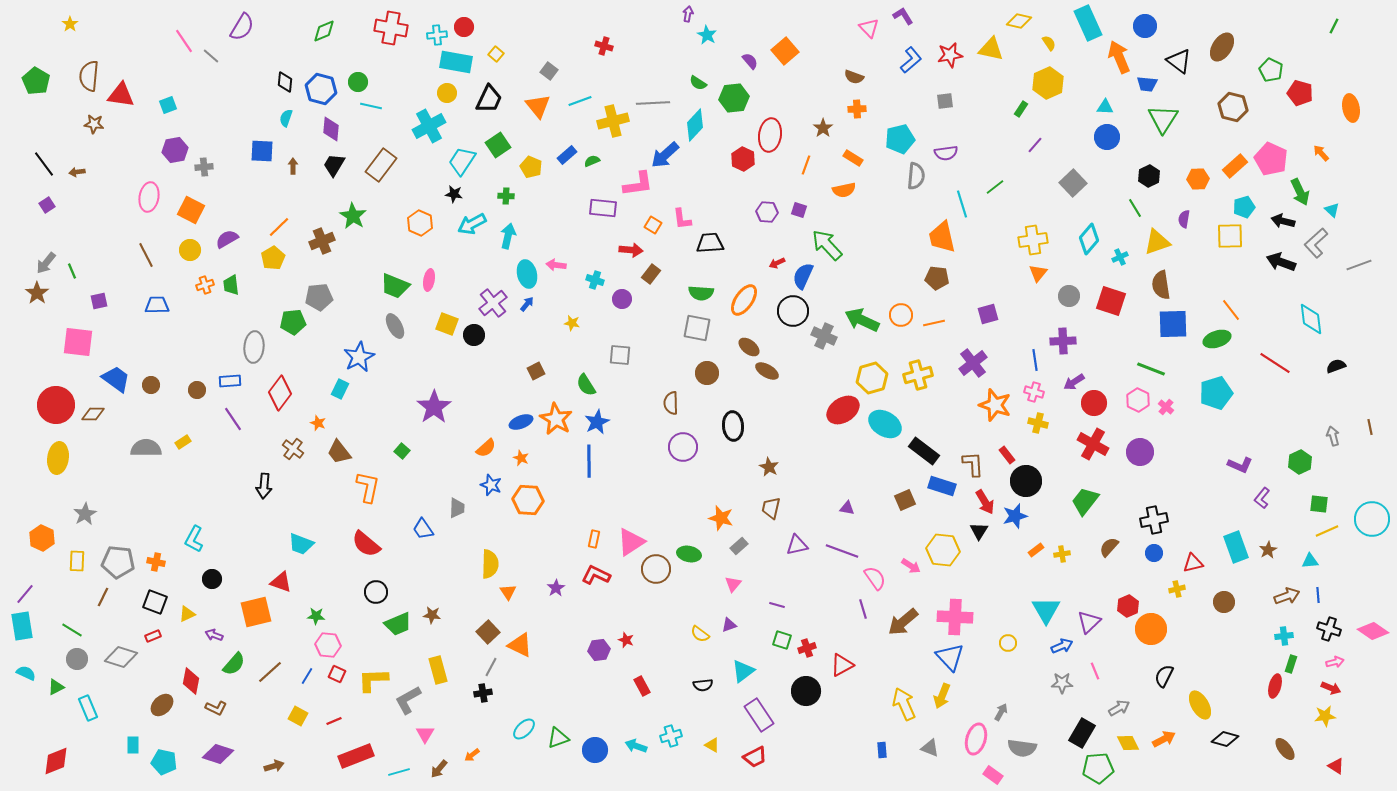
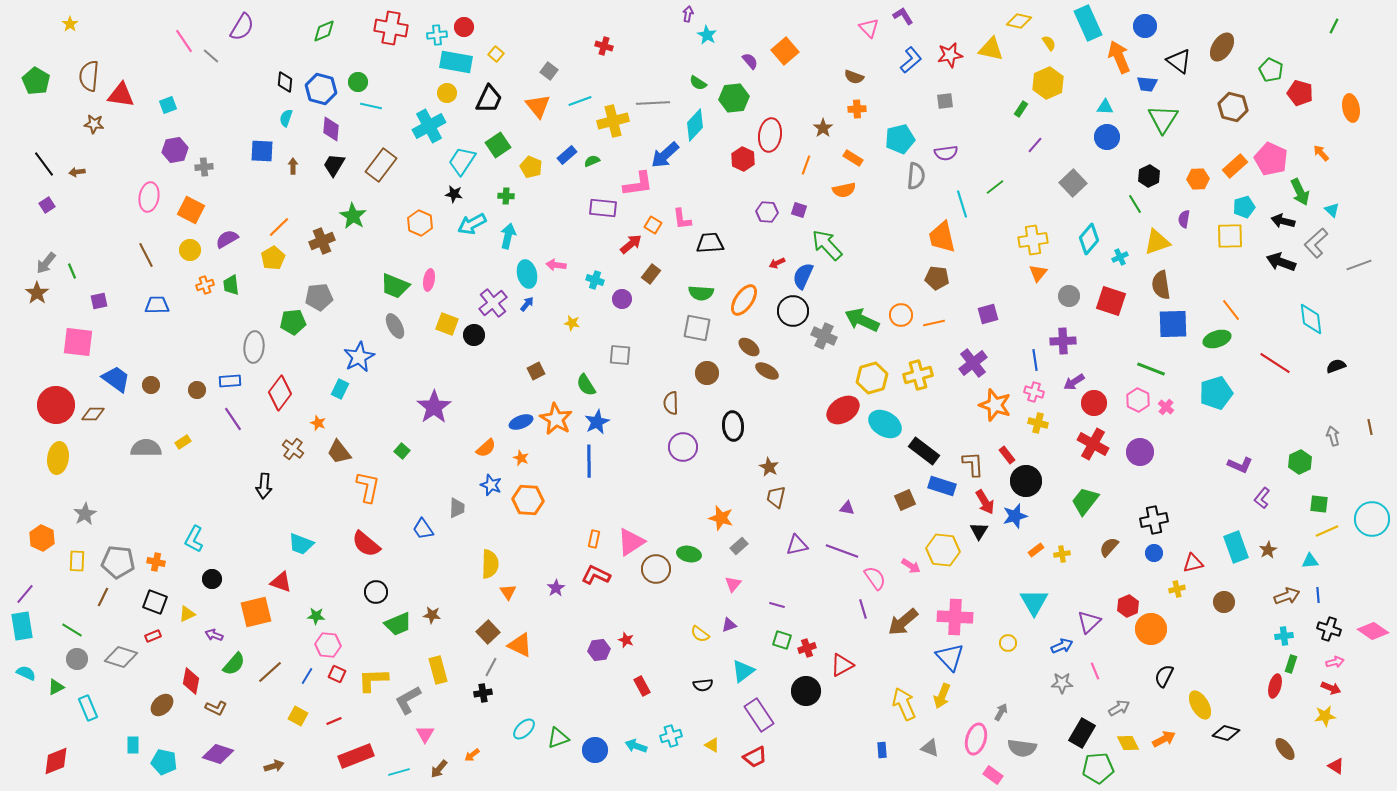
green line at (1135, 208): moved 4 px up
red arrow at (631, 250): moved 6 px up; rotated 45 degrees counterclockwise
brown trapezoid at (771, 508): moved 5 px right, 11 px up
cyan triangle at (1046, 610): moved 12 px left, 8 px up
black diamond at (1225, 739): moved 1 px right, 6 px up
